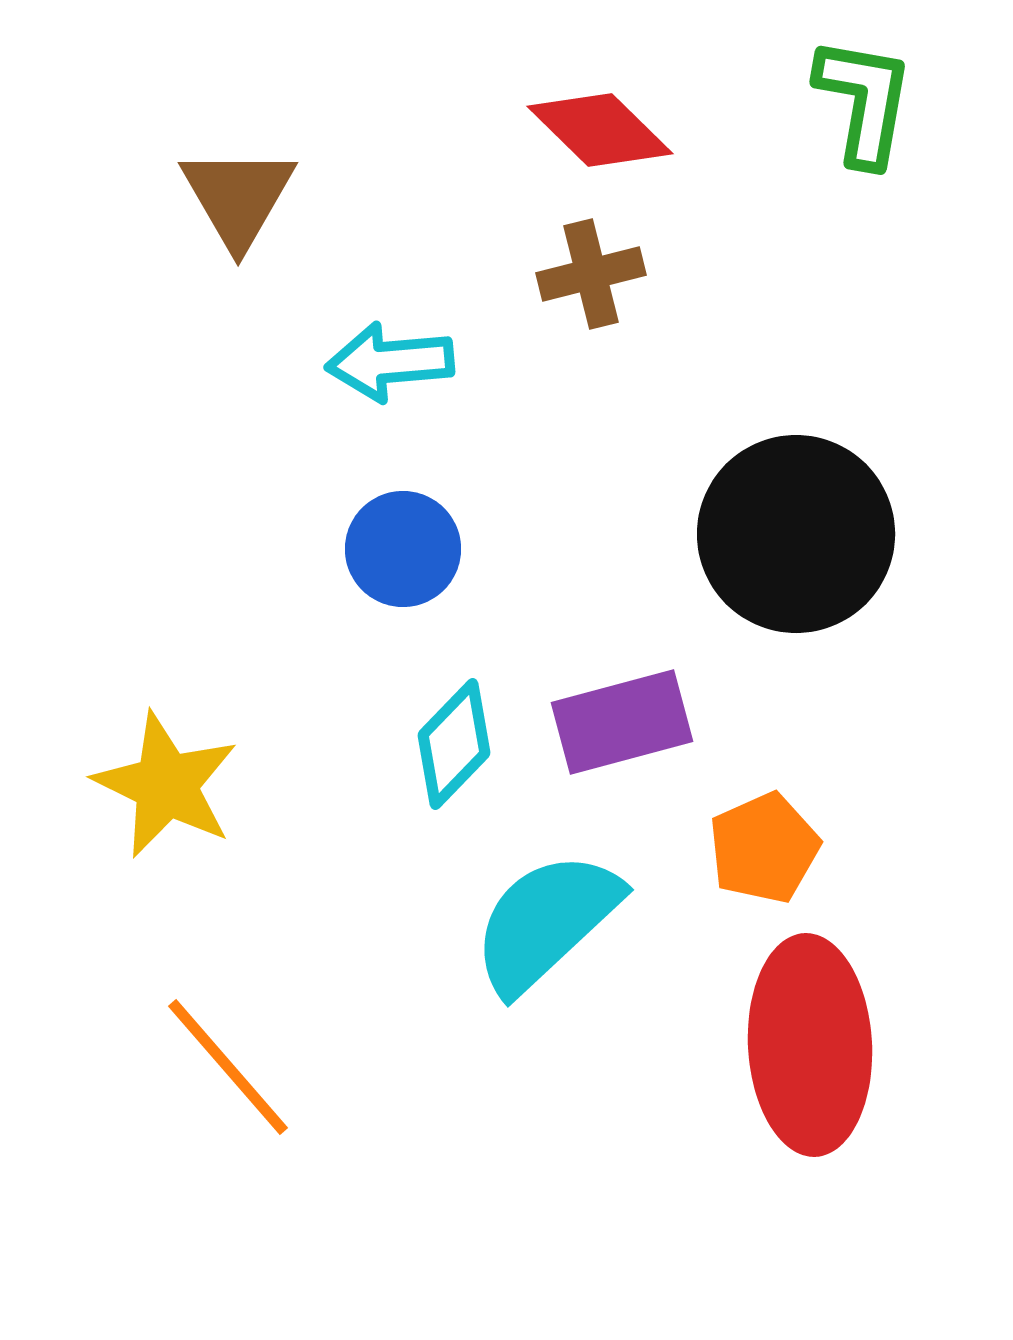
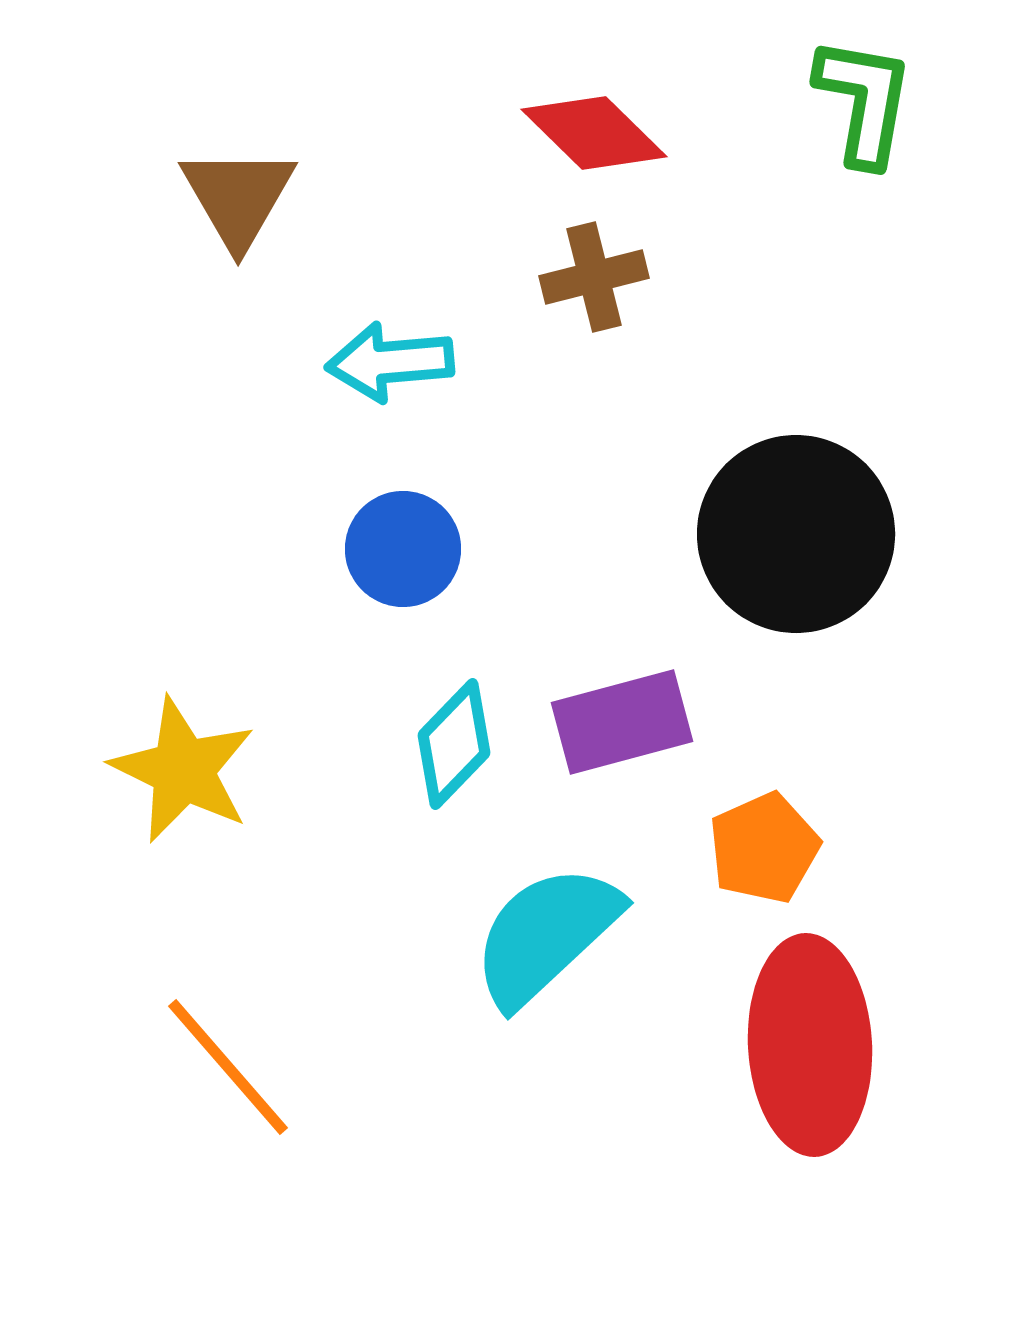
red diamond: moved 6 px left, 3 px down
brown cross: moved 3 px right, 3 px down
yellow star: moved 17 px right, 15 px up
cyan semicircle: moved 13 px down
